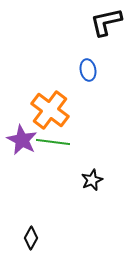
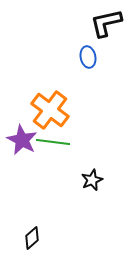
black L-shape: moved 1 px down
blue ellipse: moved 13 px up
black diamond: moved 1 px right; rotated 20 degrees clockwise
